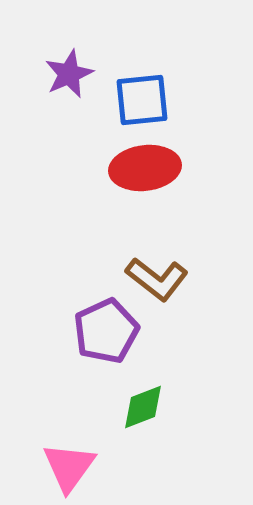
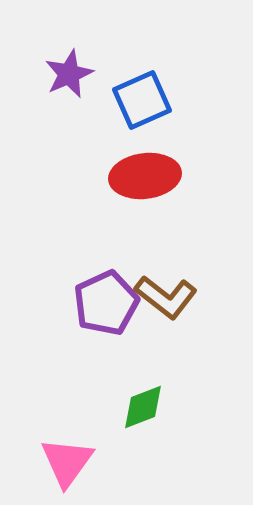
blue square: rotated 18 degrees counterclockwise
red ellipse: moved 8 px down
brown L-shape: moved 9 px right, 18 px down
purple pentagon: moved 28 px up
pink triangle: moved 2 px left, 5 px up
